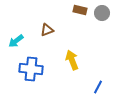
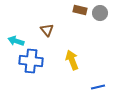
gray circle: moved 2 px left
brown triangle: rotated 48 degrees counterclockwise
cyan arrow: rotated 56 degrees clockwise
blue cross: moved 8 px up
blue line: rotated 48 degrees clockwise
